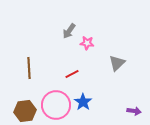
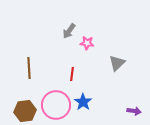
red line: rotated 56 degrees counterclockwise
